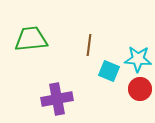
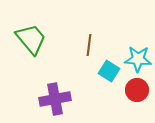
green trapezoid: rotated 56 degrees clockwise
cyan square: rotated 10 degrees clockwise
red circle: moved 3 px left, 1 px down
purple cross: moved 2 px left
